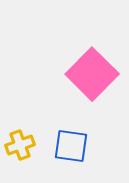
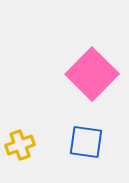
blue square: moved 15 px right, 4 px up
